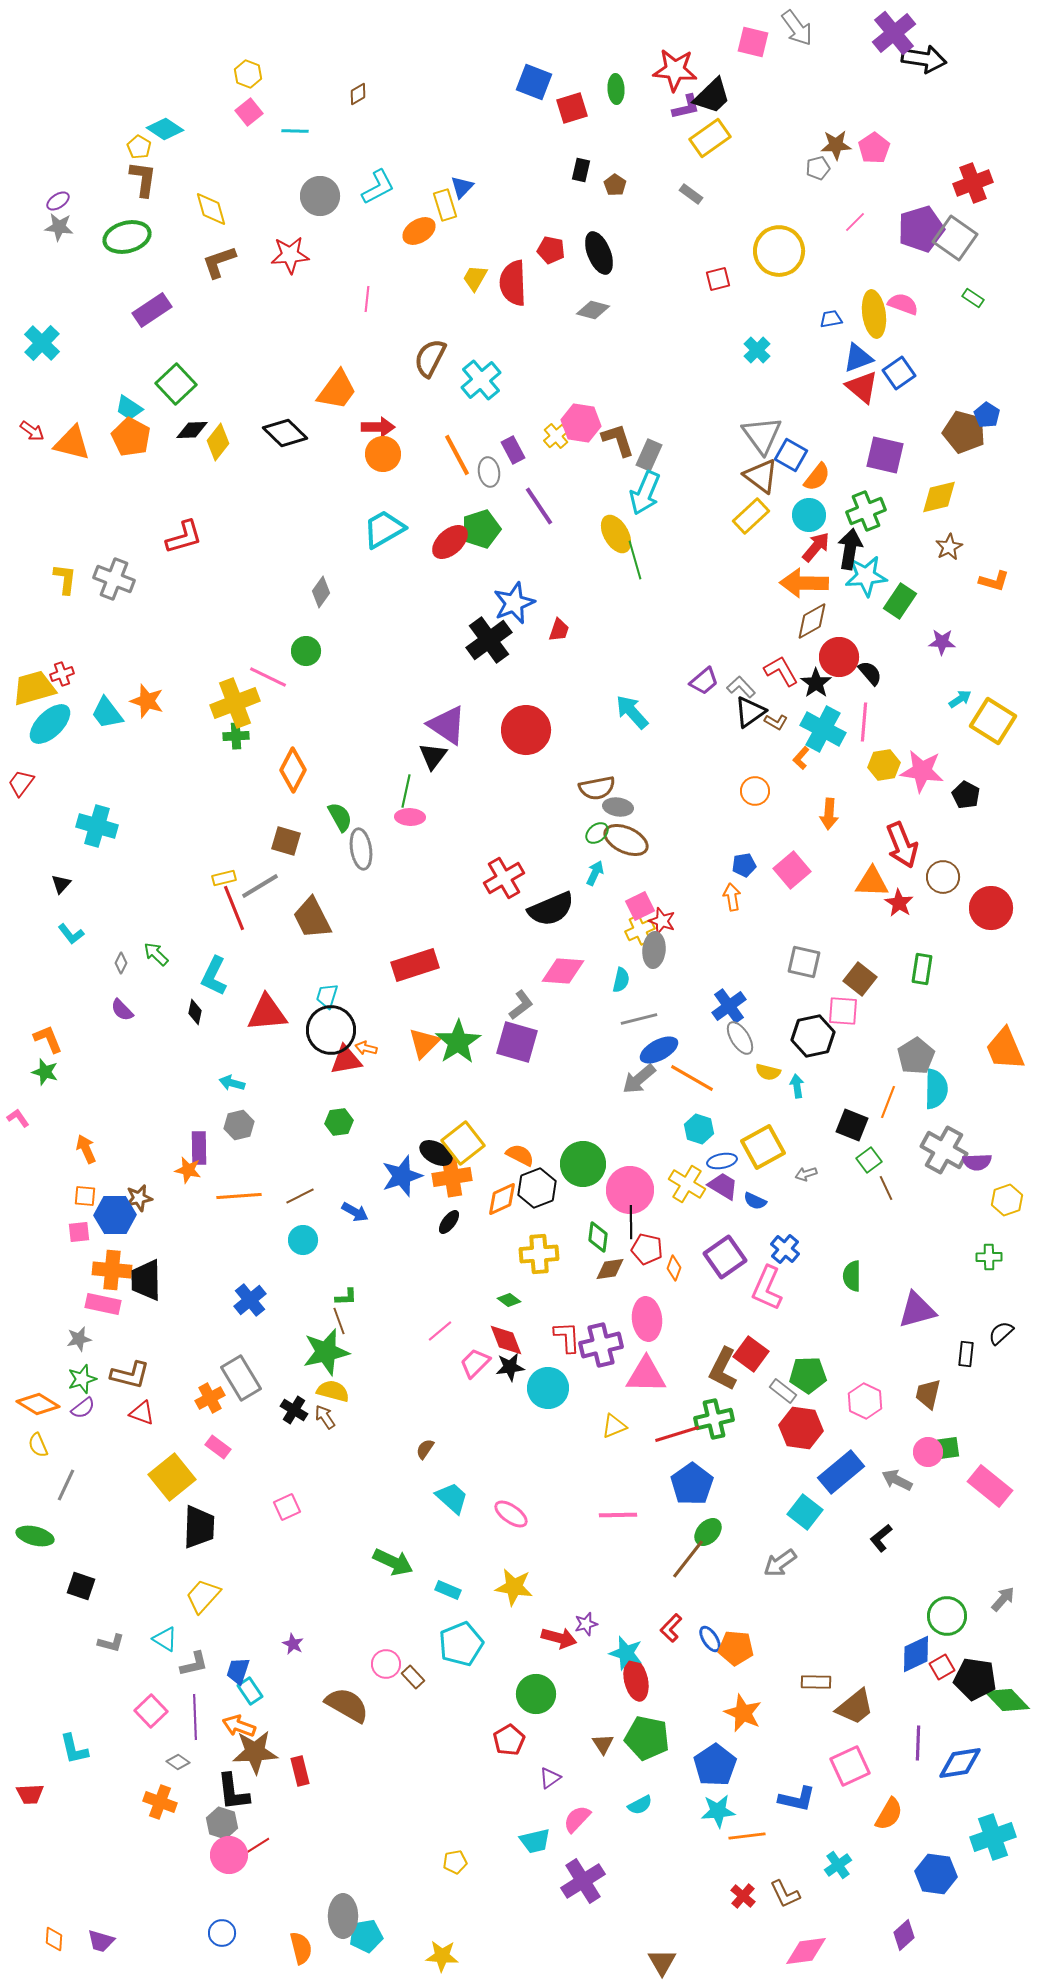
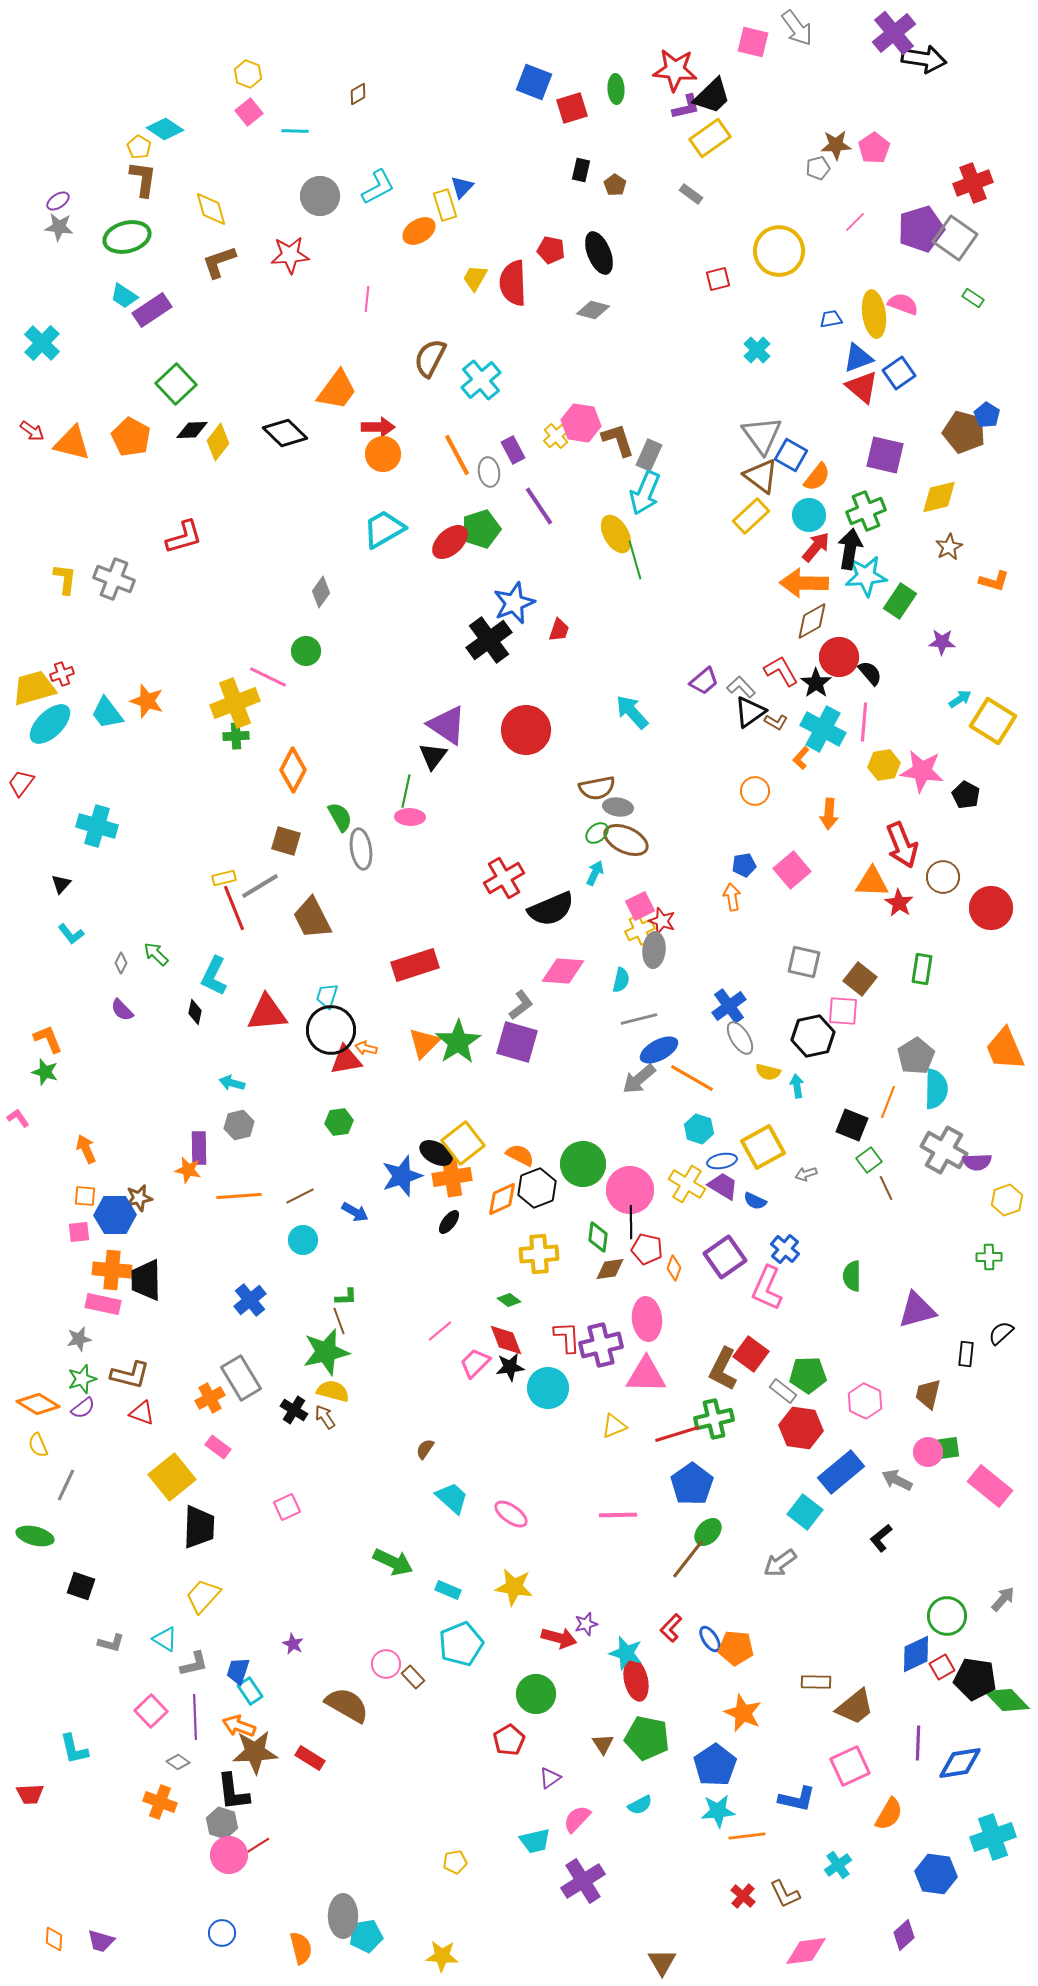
cyan trapezoid at (129, 408): moved 5 px left, 112 px up
red rectangle at (300, 1771): moved 10 px right, 13 px up; rotated 44 degrees counterclockwise
